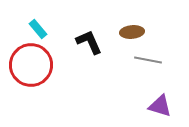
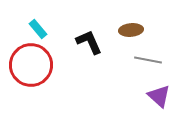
brown ellipse: moved 1 px left, 2 px up
purple triangle: moved 1 px left, 10 px up; rotated 25 degrees clockwise
